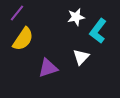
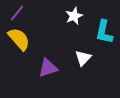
white star: moved 2 px left, 1 px up; rotated 12 degrees counterclockwise
cyan L-shape: moved 6 px right, 1 px down; rotated 25 degrees counterclockwise
yellow semicircle: moved 4 px left; rotated 75 degrees counterclockwise
white triangle: moved 2 px right, 1 px down
